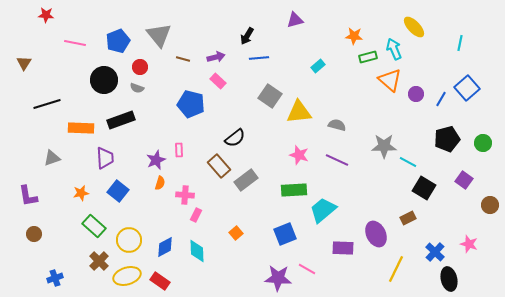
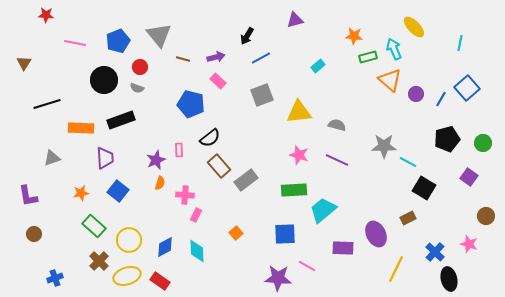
blue line at (259, 58): moved 2 px right; rotated 24 degrees counterclockwise
gray square at (270, 96): moved 8 px left, 1 px up; rotated 35 degrees clockwise
black semicircle at (235, 138): moved 25 px left
purple square at (464, 180): moved 5 px right, 3 px up
brown circle at (490, 205): moved 4 px left, 11 px down
blue square at (285, 234): rotated 20 degrees clockwise
pink line at (307, 269): moved 3 px up
